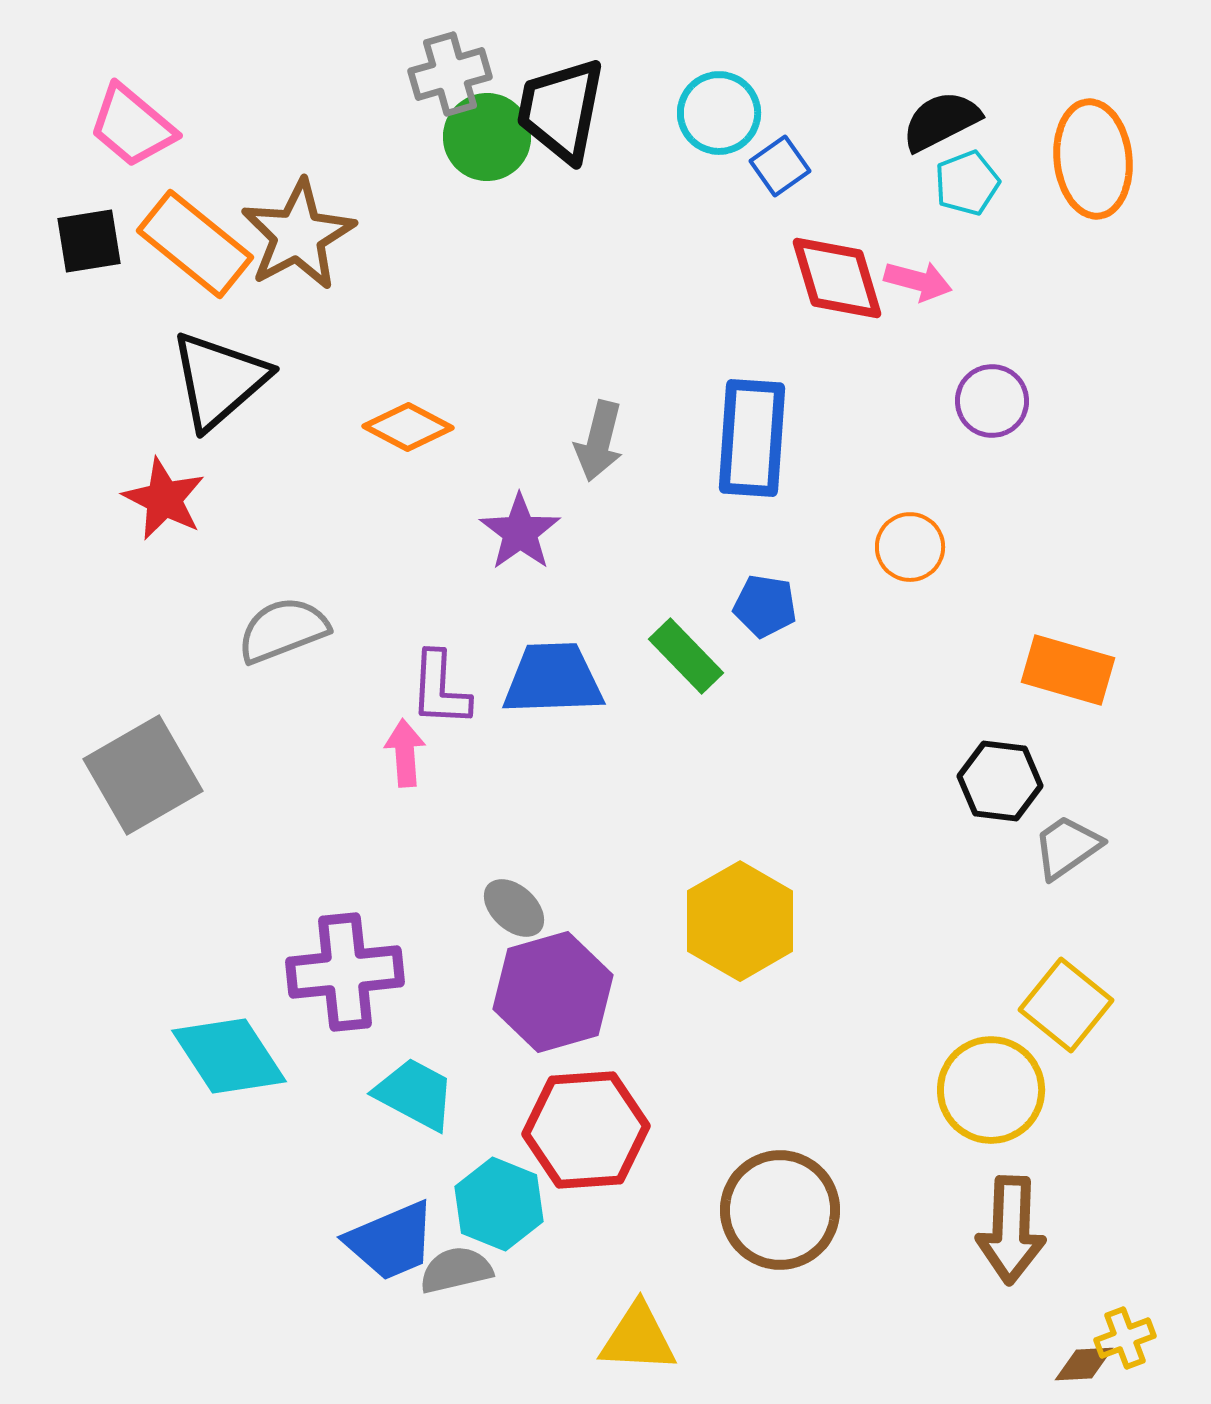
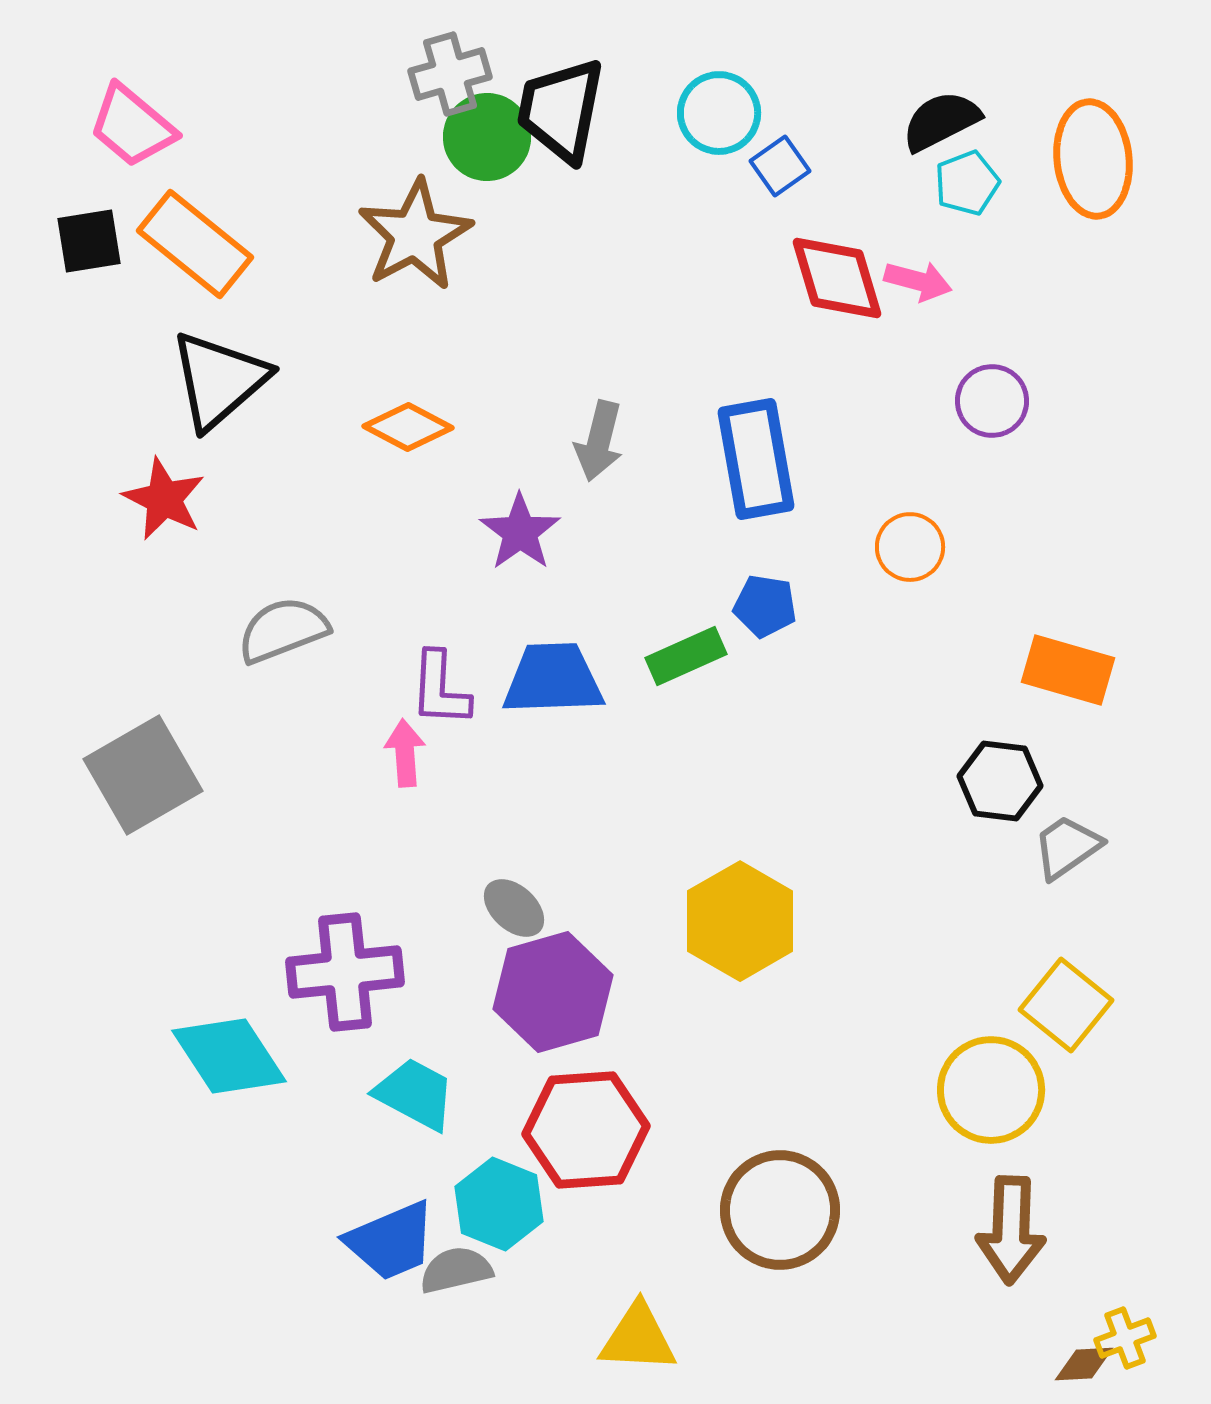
brown star at (298, 235): moved 117 px right
blue rectangle at (752, 438): moved 4 px right, 21 px down; rotated 14 degrees counterclockwise
green rectangle at (686, 656): rotated 70 degrees counterclockwise
